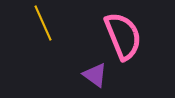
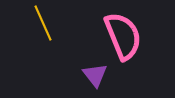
purple triangle: rotated 16 degrees clockwise
